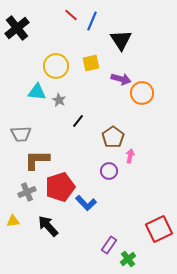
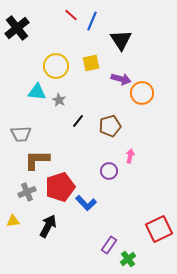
brown pentagon: moved 3 px left, 11 px up; rotated 20 degrees clockwise
black arrow: rotated 70 degrees clockwise
